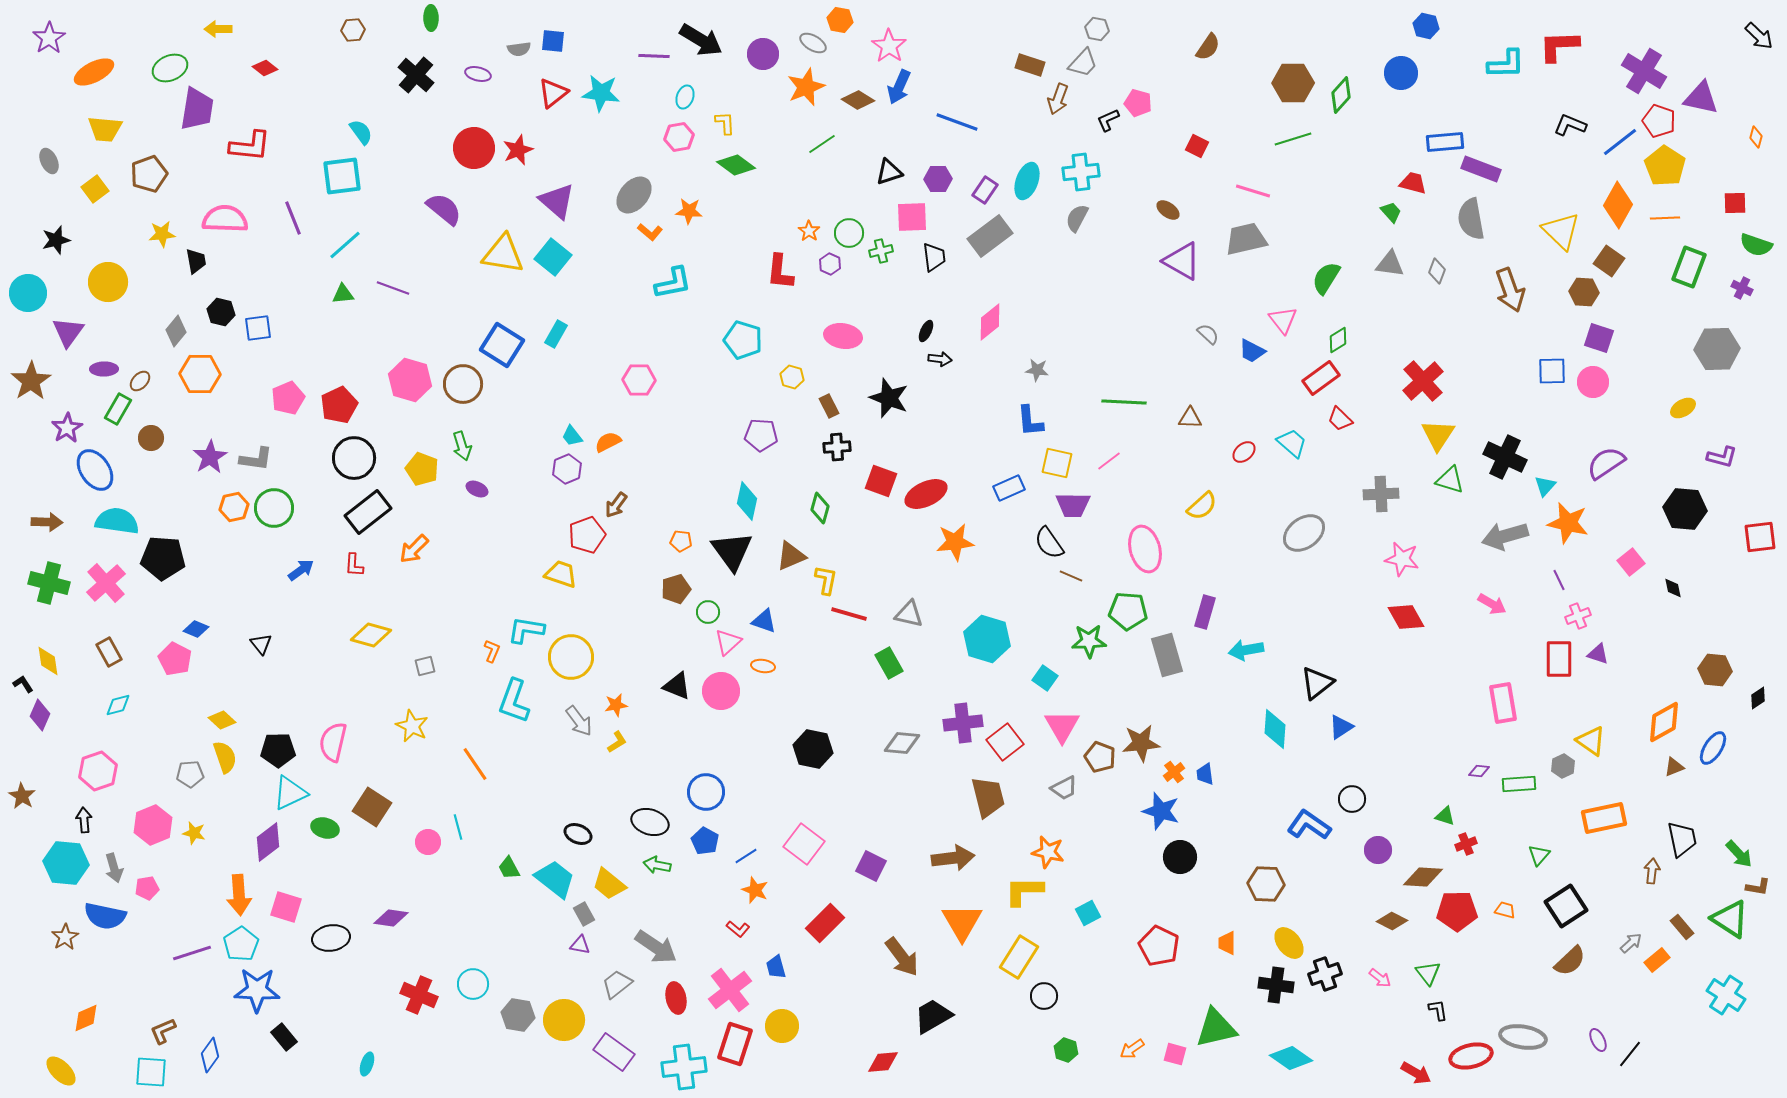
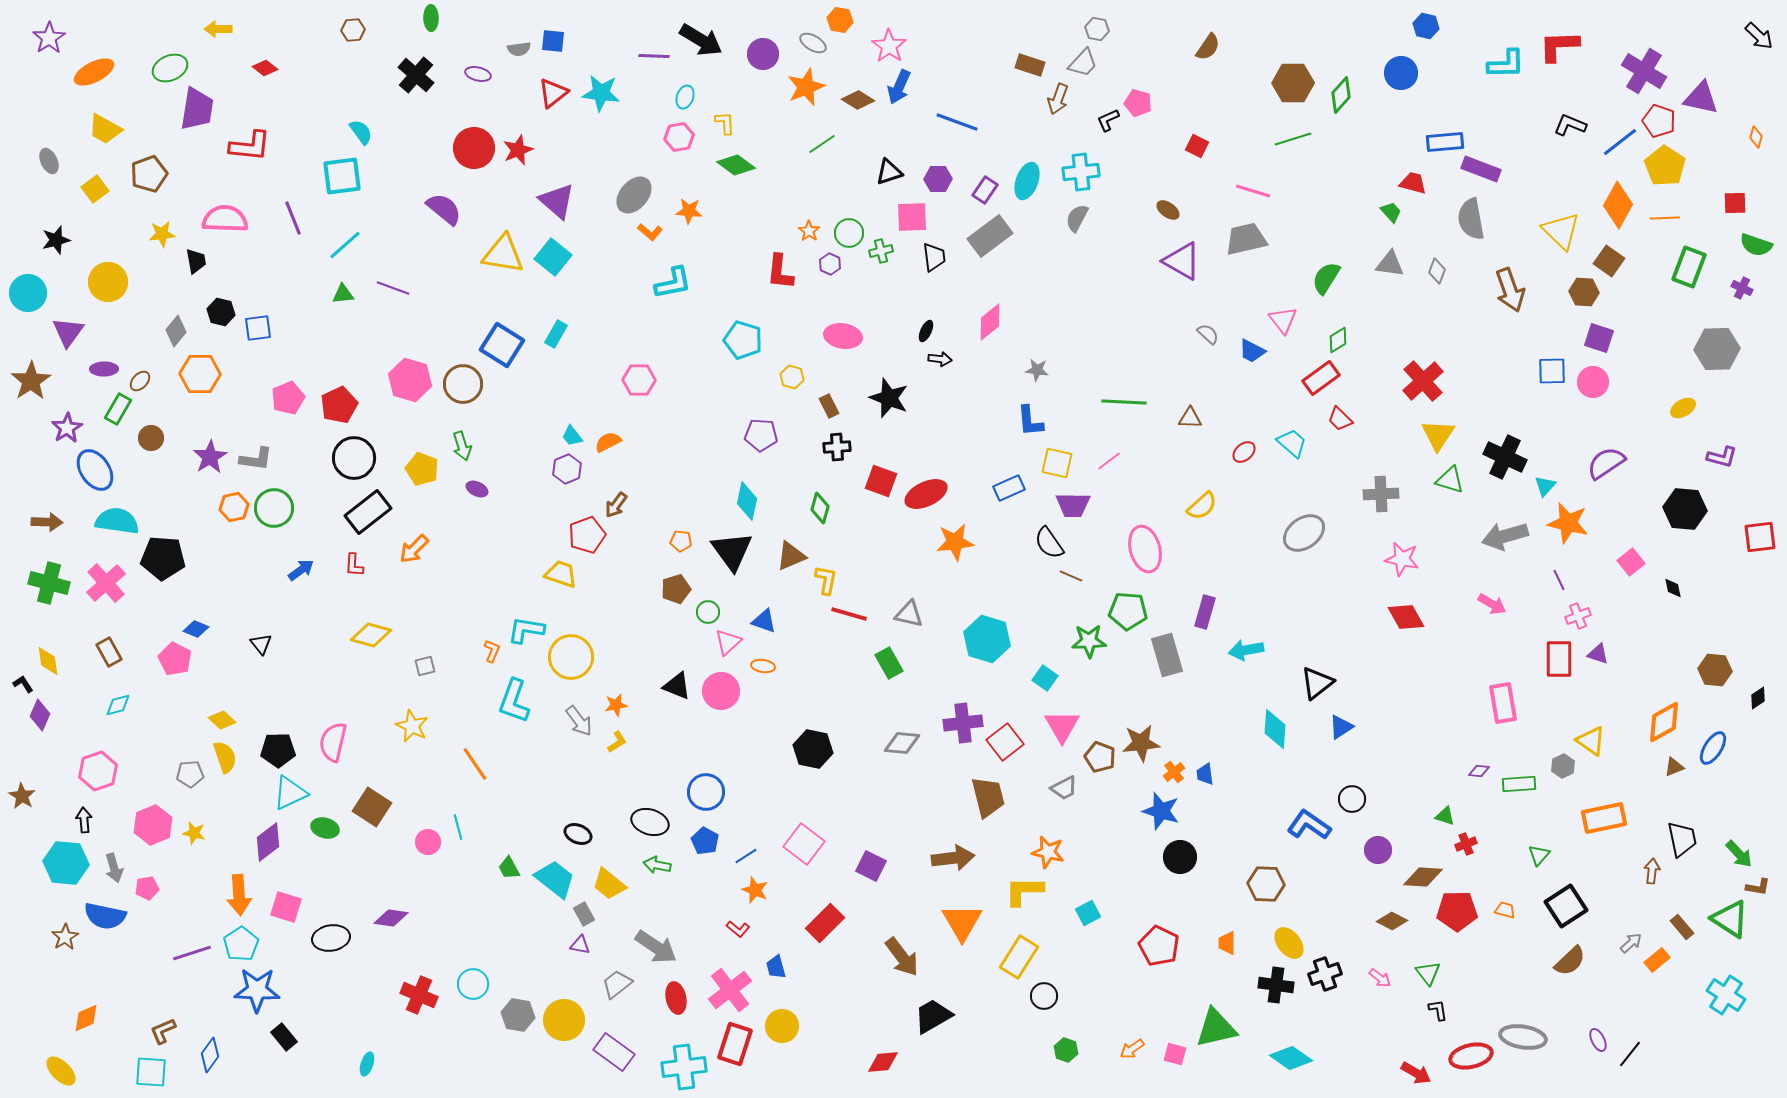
yellow trapezoid at (105, 129): rotated 24 degrees clockwise
